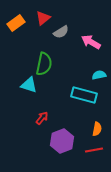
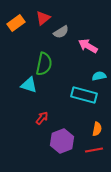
pink arrow: moved 3 px left, 4 px down
cyan semicircle: moved 1 px down
